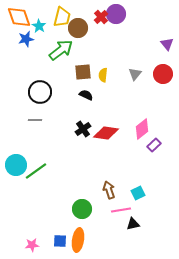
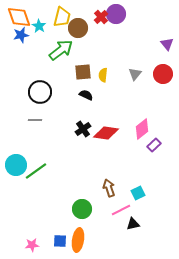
blue star: moved 5 px left, 4 px up
brown arrow: moved 2 px up
pink line: rotated 18 degrees counterclockwise
